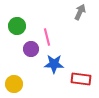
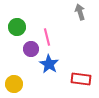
gray arrow: rotated 42 degrees counterclockwise
green circle: moved 1 px down
blue star: moved 5 px left; rotated 30 degrees clockwise
